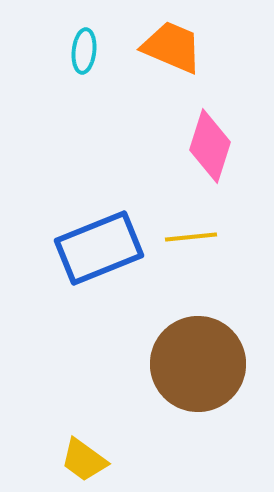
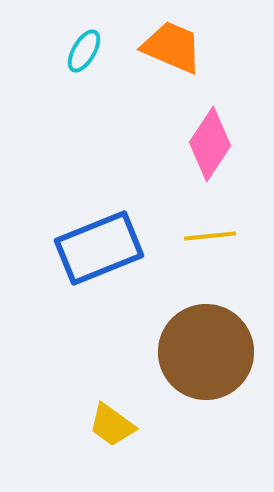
cyan ellipse: rotated 24 degrees clockwise
pink diamond: moved 2 px up; rotated 16 degrees clockwise
yellow line: moved 19 px right, 1 px up
brown circle: moved 8 px right, 12 px up
yellow trapezoid: moved 28 px right, 35 px up
